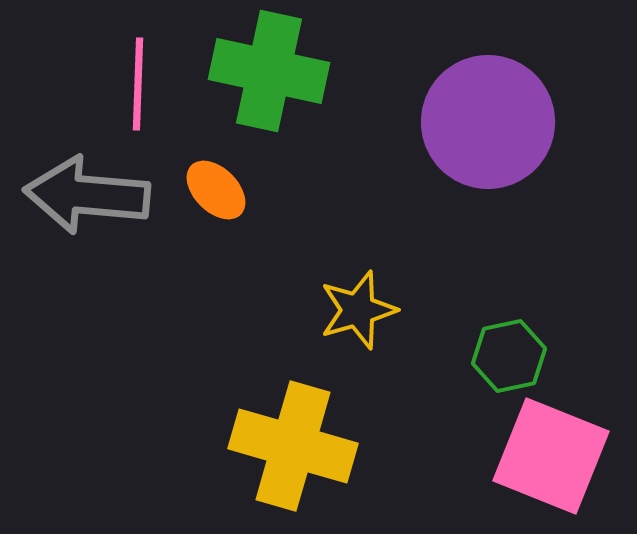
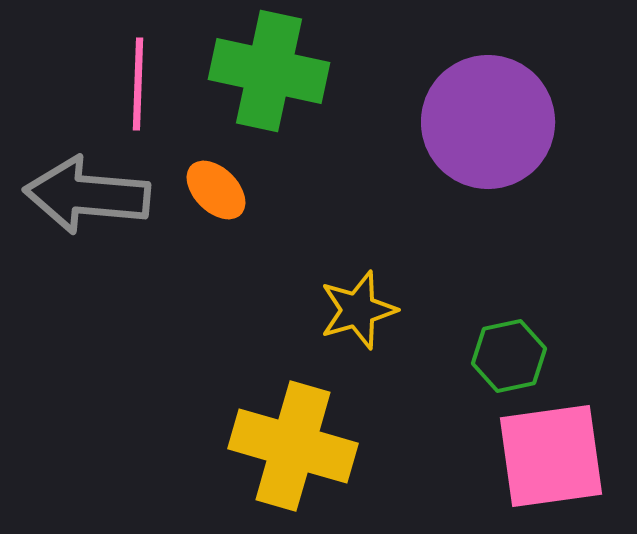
pink square: rotated 30 degrees counterclockwise
